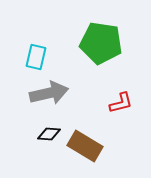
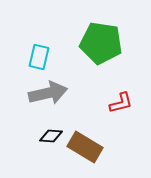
cyan rectangle: moved 3 px right
gray arrow: moved 1 px left
black diamond: moved 2 px right, 2 px down
brown rectangle: moved 1 px down
